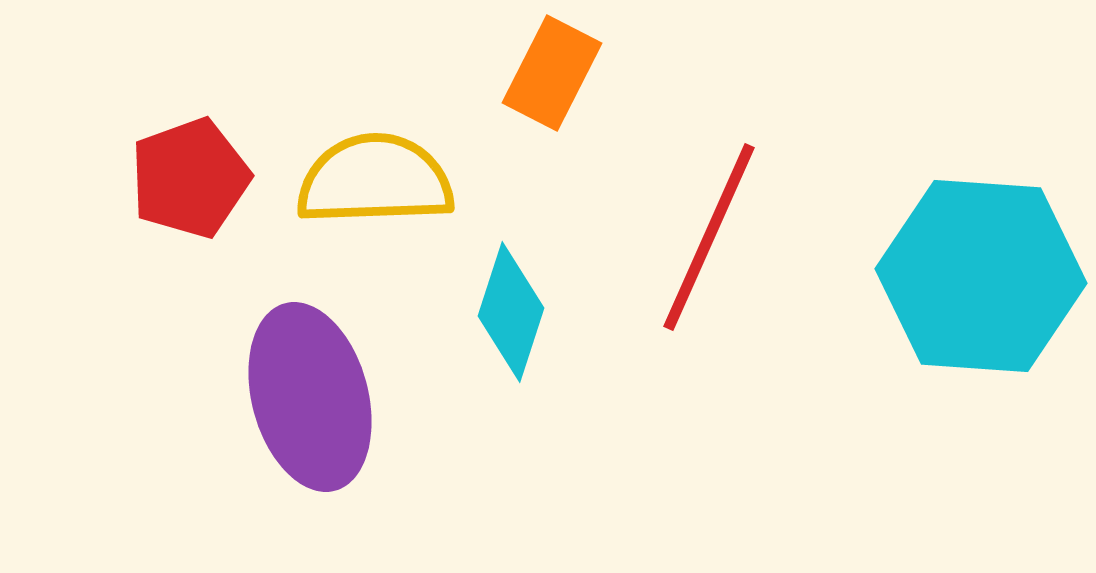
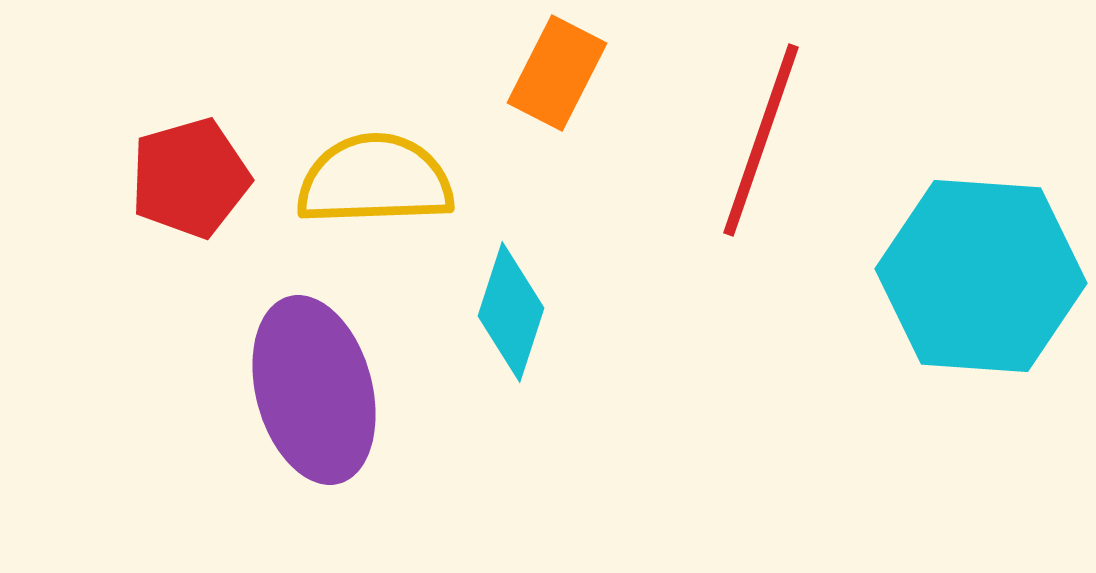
orange rectangle: moved 5 px right
red pentagon: rotated 4 degrees clockwise
red line: moved 52 px right, 97 px up; rotated 5 degrees counterclockwise
purple ellipse: moved 4 px right, 7 px up
